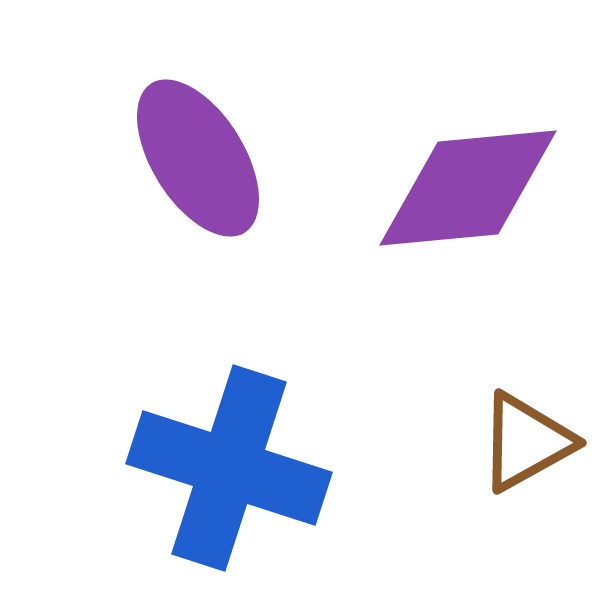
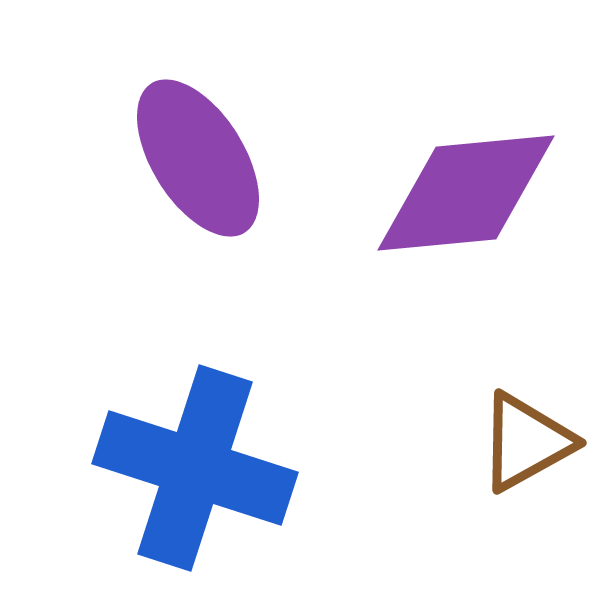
purple diamond: moved 2 px left, 5 px down
blue cross: moved 34 px left
